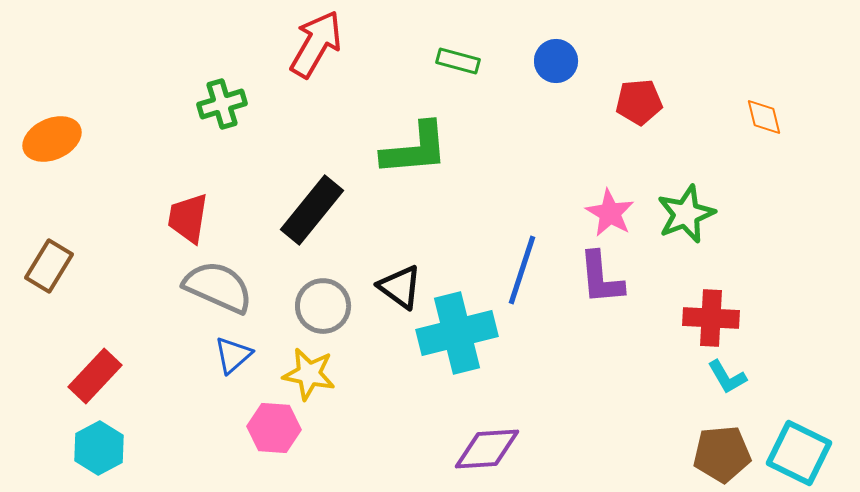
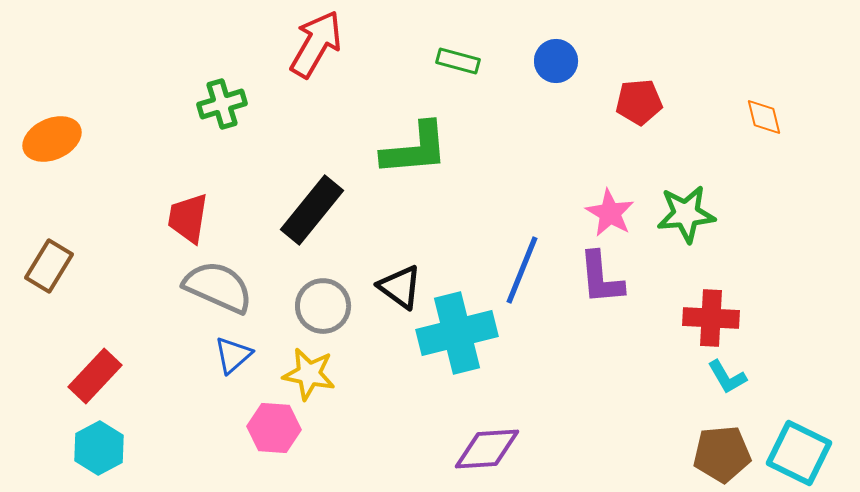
green star: rotated 16 degrees clockwise
blue line: rotated 4 degrees clockwise
